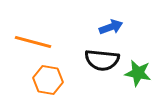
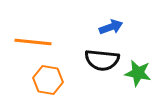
orange line: rotated 9 degrees counterclockwise
